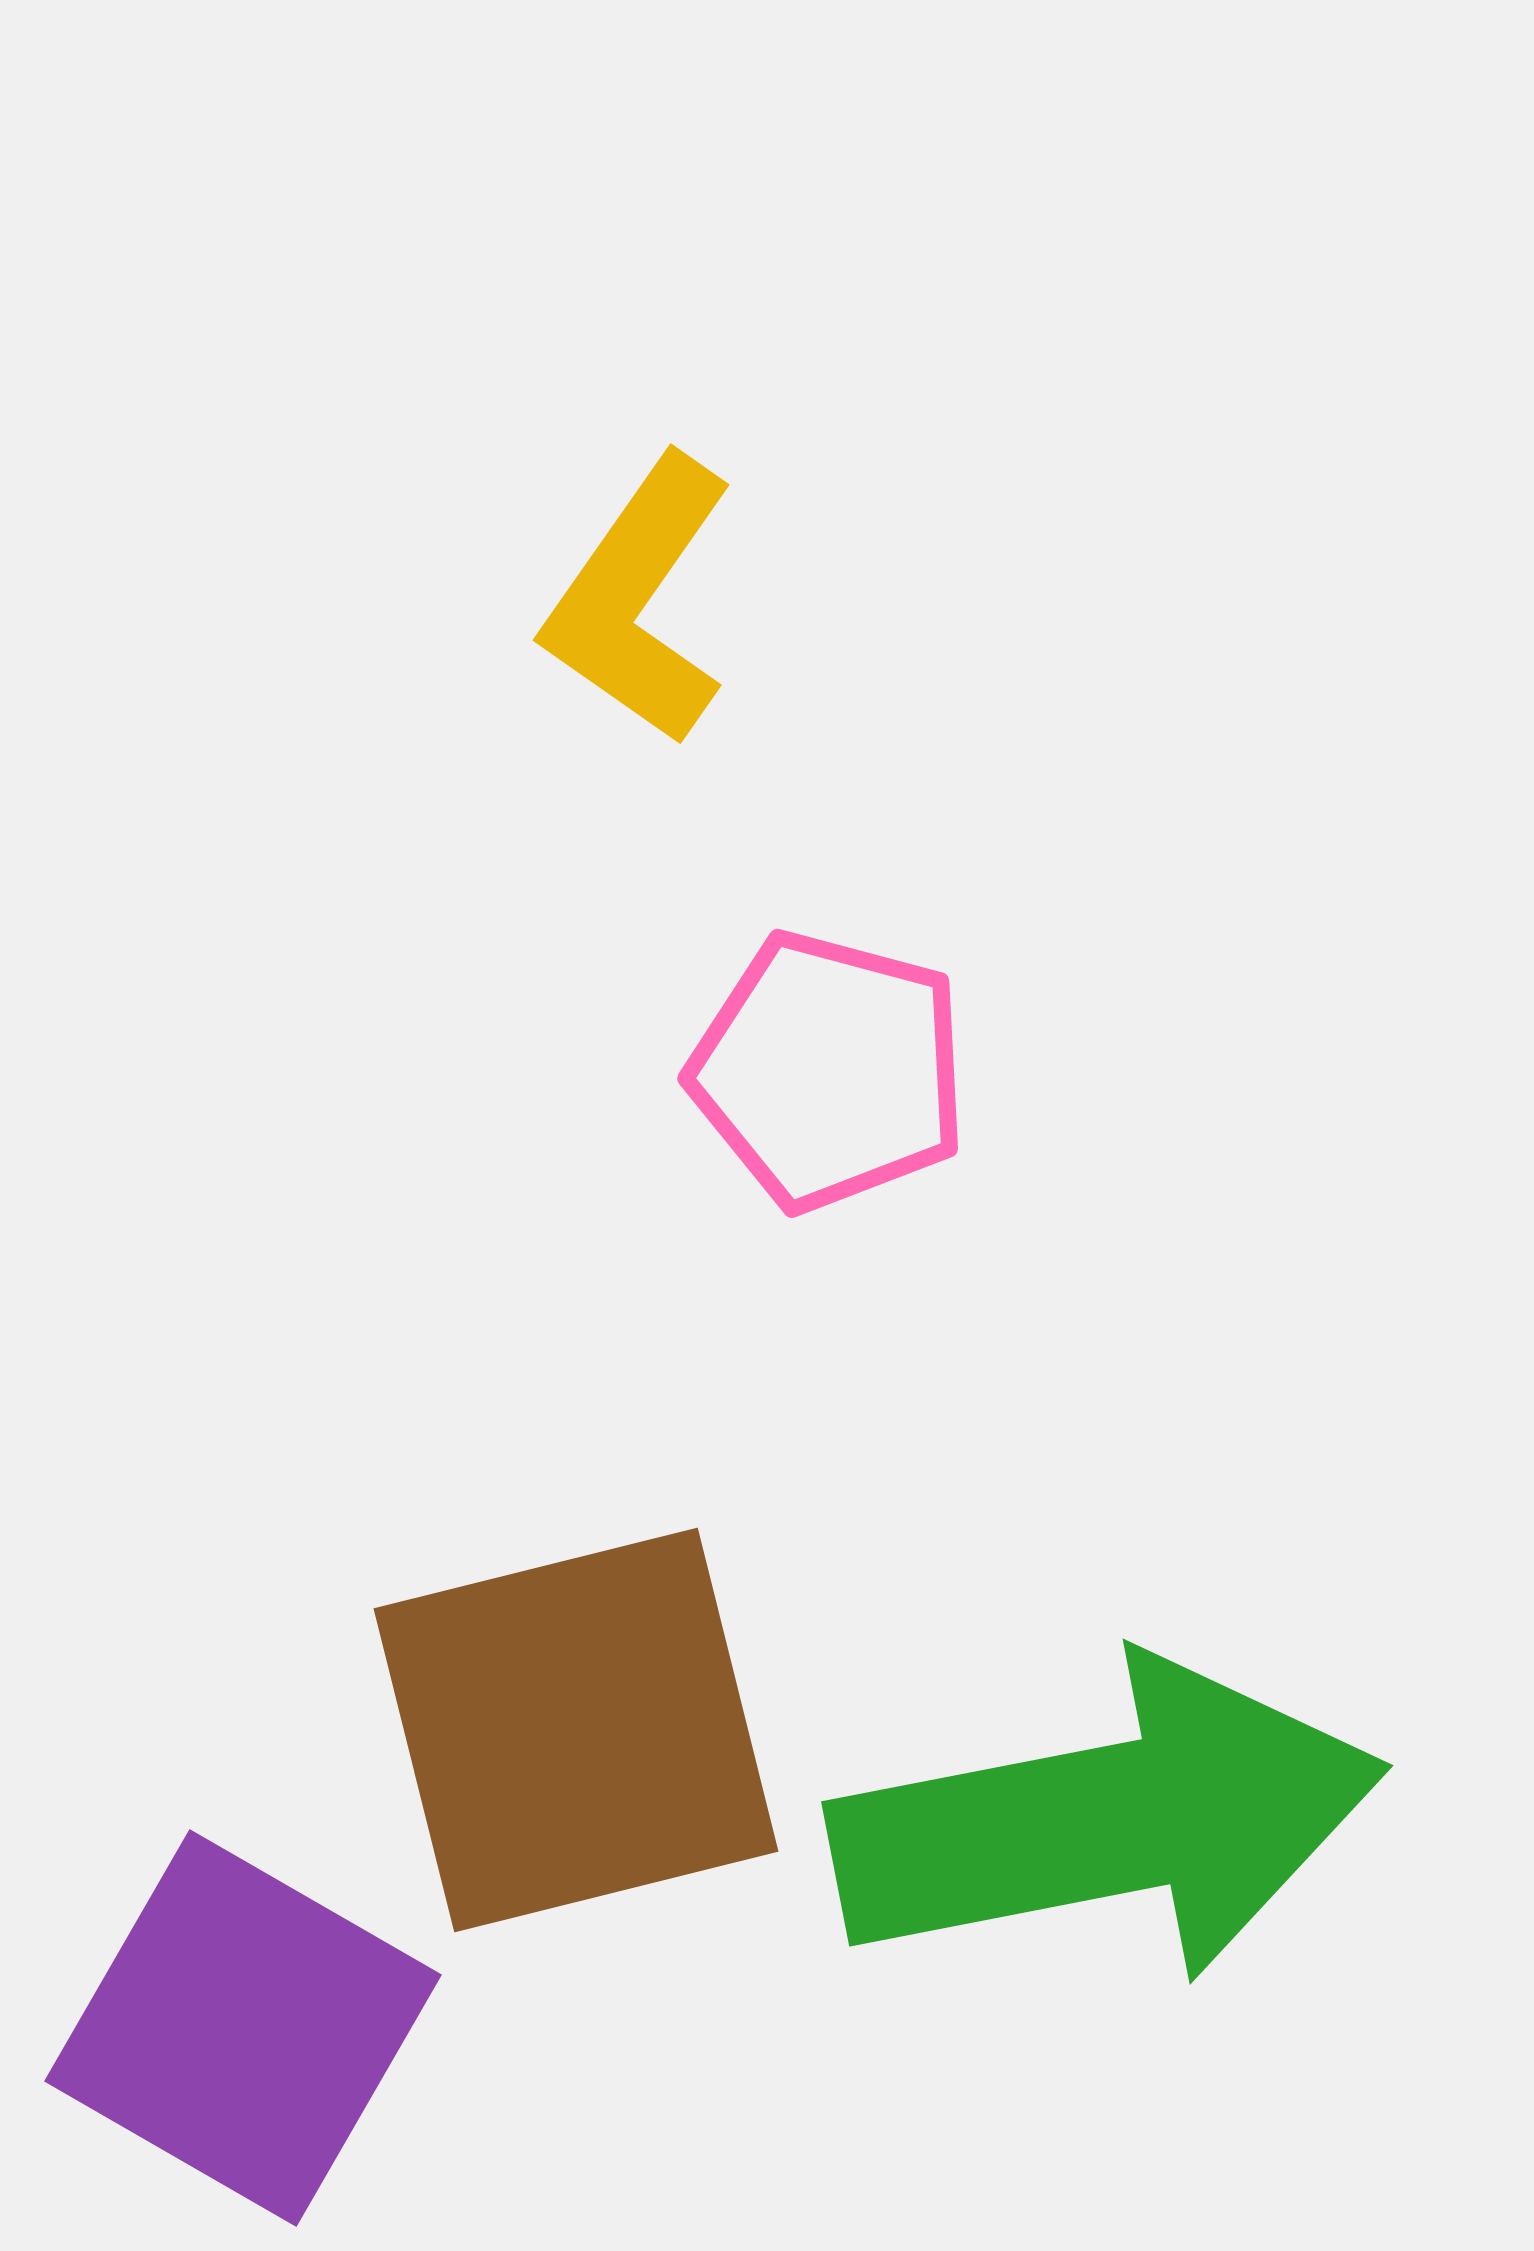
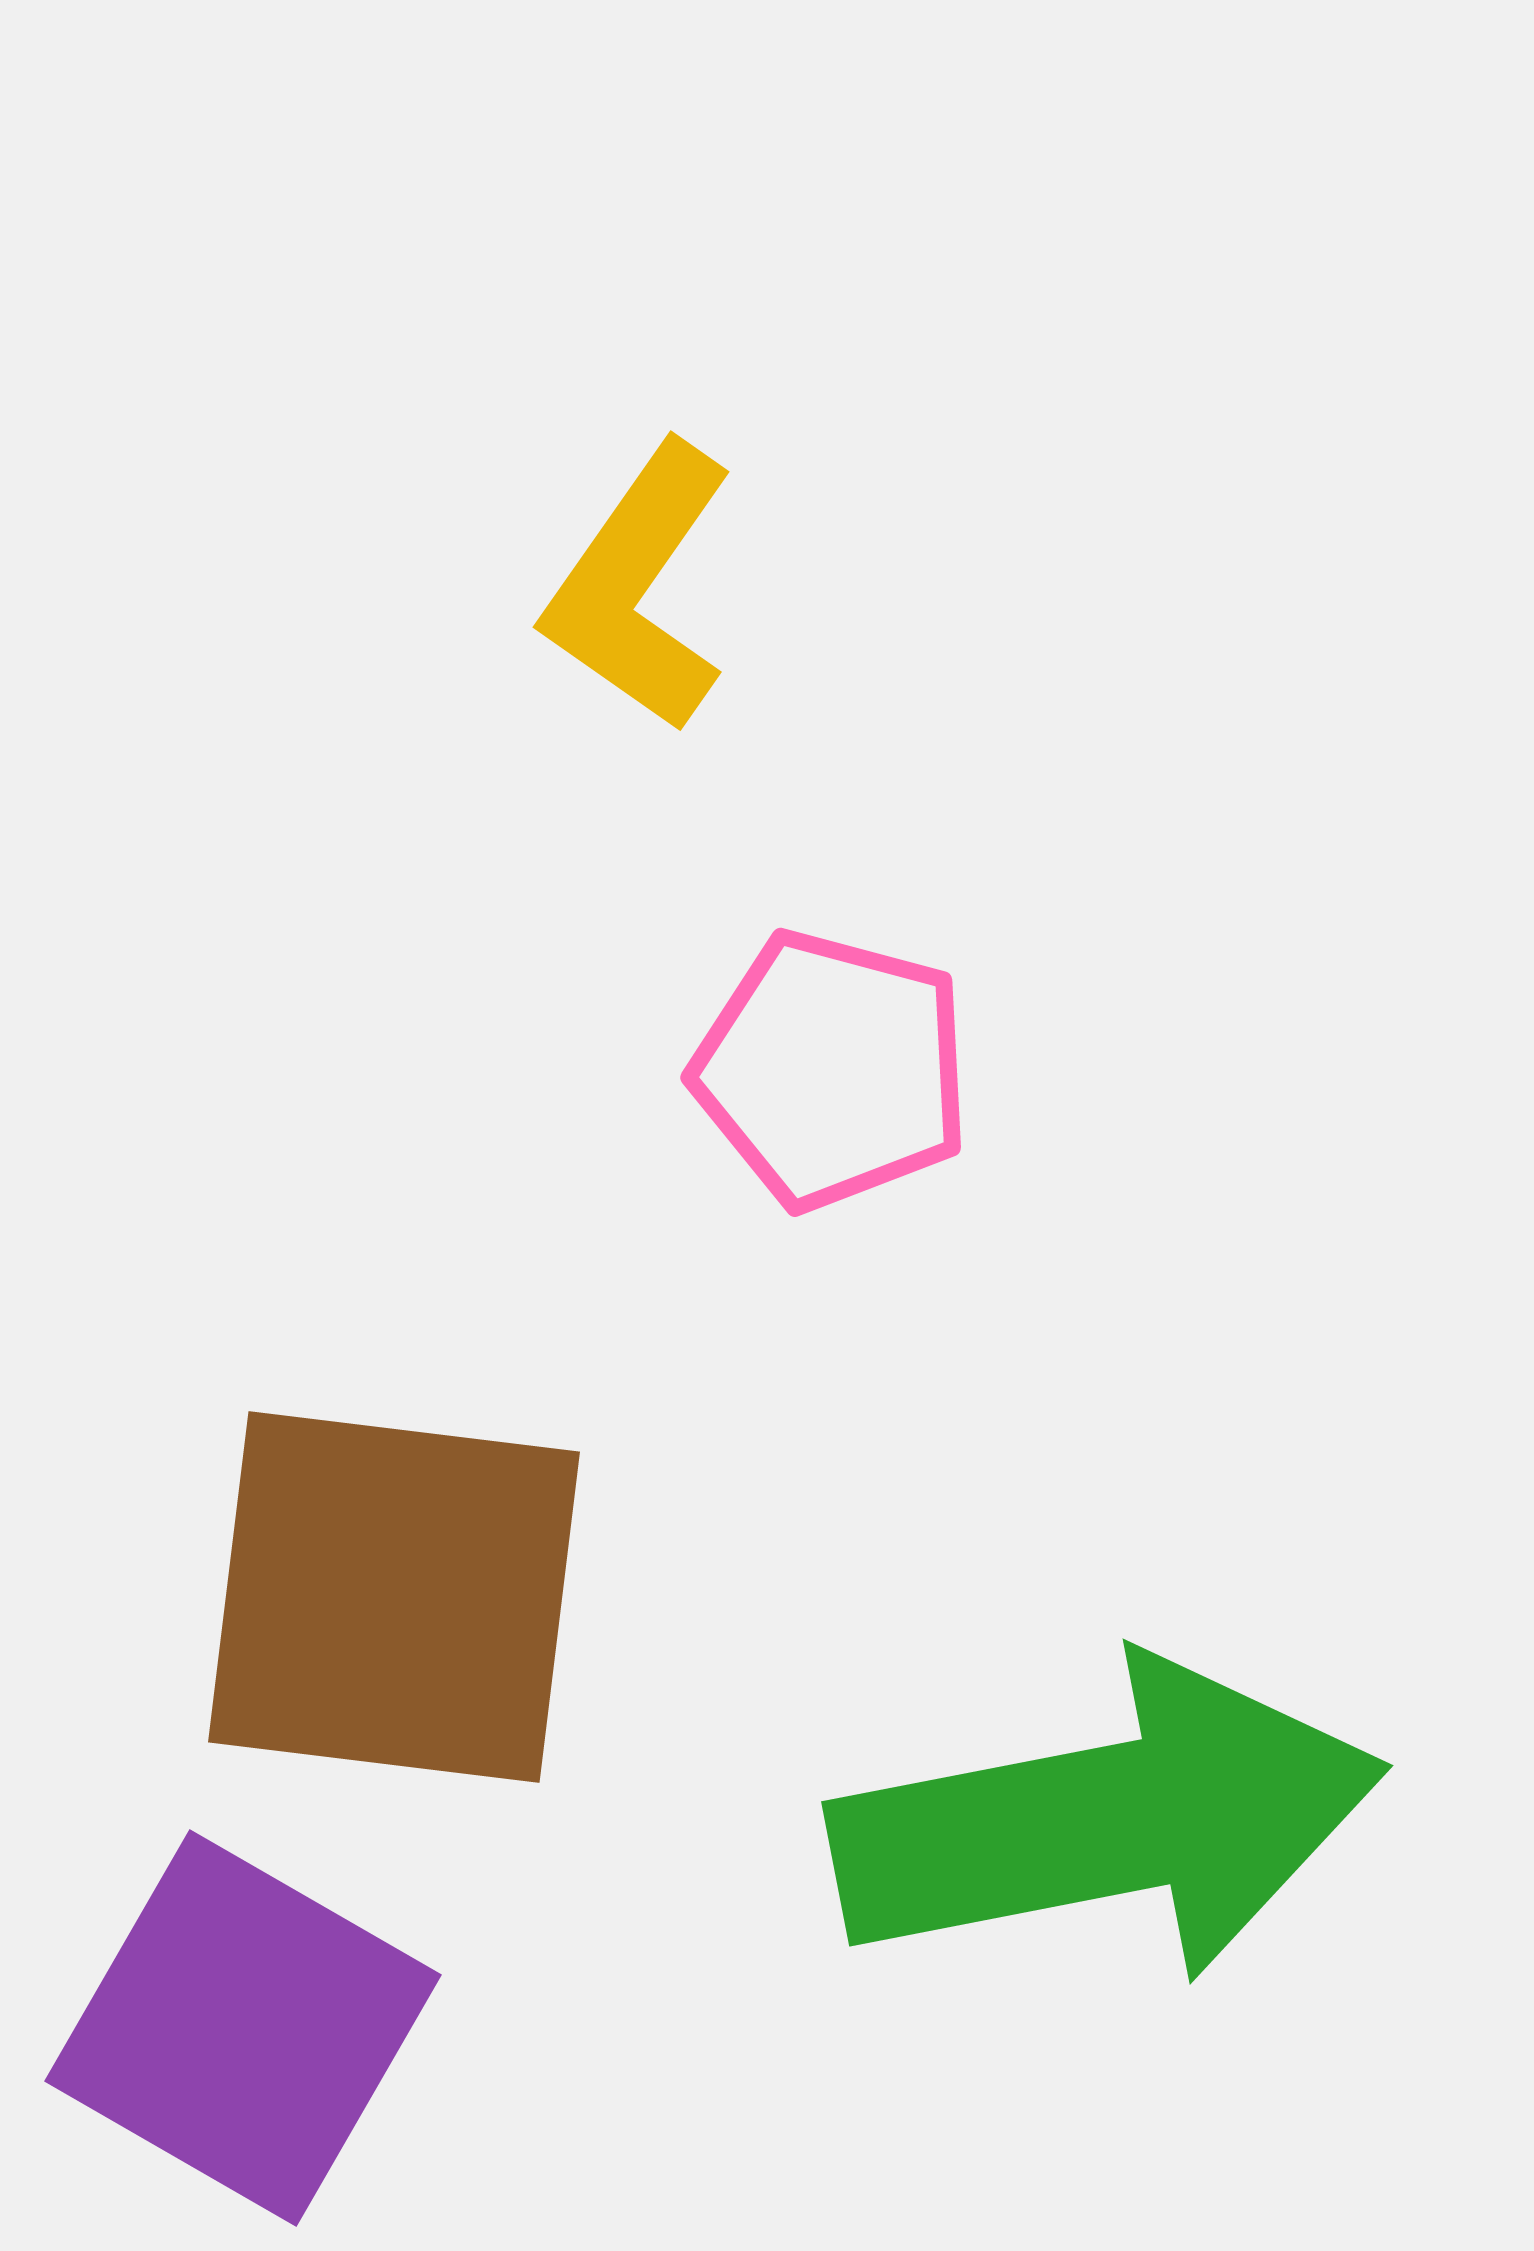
yellow L-shape: moved 13 px up
pink pentagon: moved 3 px right, 1 px up
brown square: moved 182 px left, 133 px up; rotated 21 degrees clockwise
